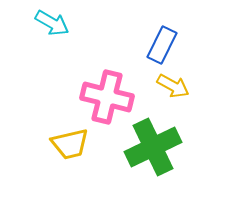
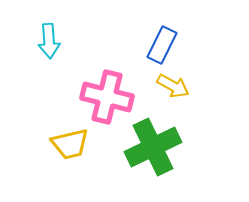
cyan arrow: moved 3 px left, 18 px down; rotated 56 degrees clockwise
